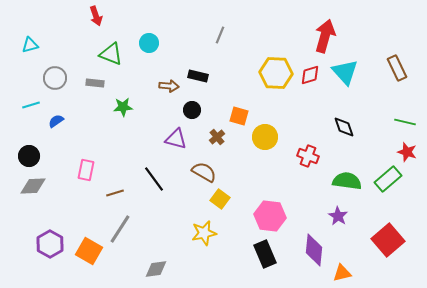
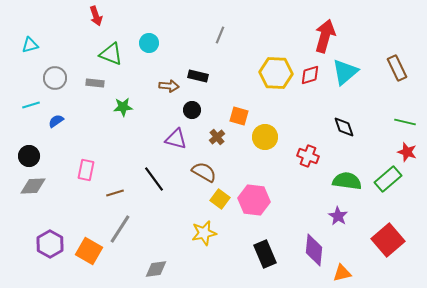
cyan triangle at (345, 72): rotated 32 degrees clockwise
pink hexagon at (270, 216): moved 16 px left, 16 px up
